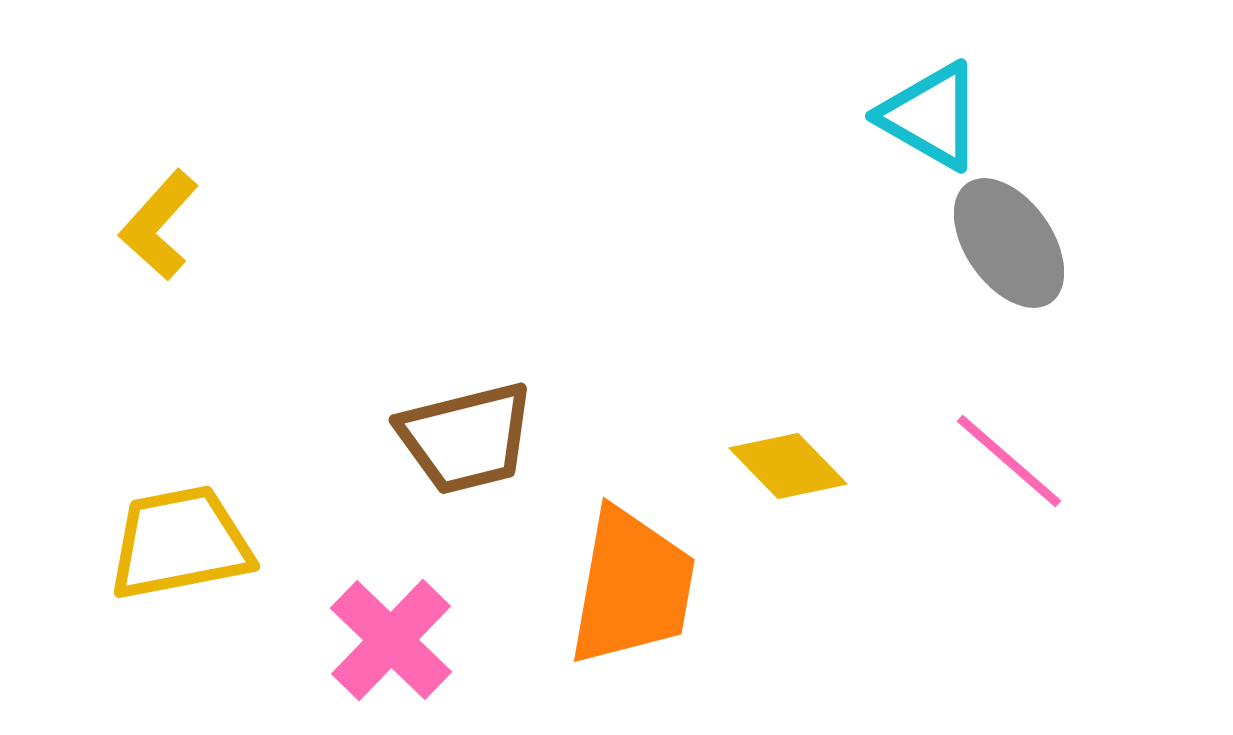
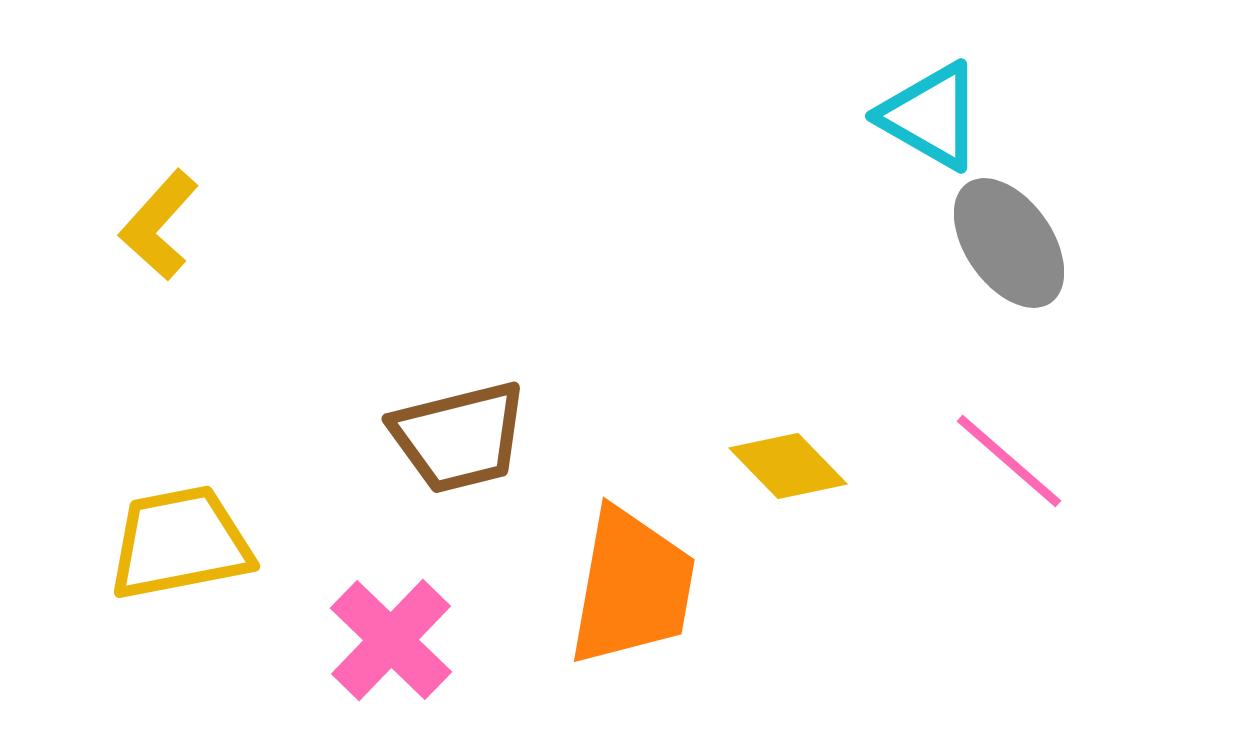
brown trapezoid: moved 7 px left, 1 px up
